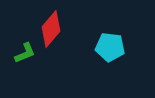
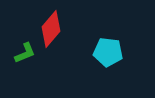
cyan pentagon: moved 2 px left, 5 px down
